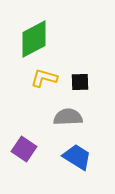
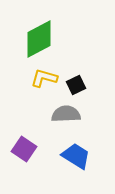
green diamond: moved 5 px right
black square: moved 4 px left, 3 px down; rotated 24 degrees counterclockwise
gray semicircle: moved 2 px left, 3 px up
blue trapezoid: moved 1 px left, 1 px up
